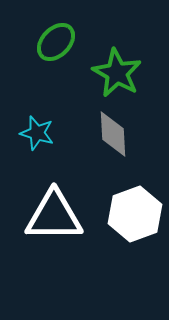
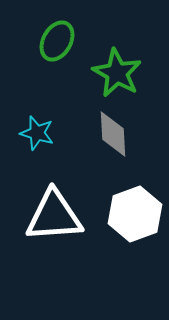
green ellipse: moved 1 px right, 1 px up; rotated 15 degrees counterclockwise
white triangle: rotated 4 degrees counterclockwise
